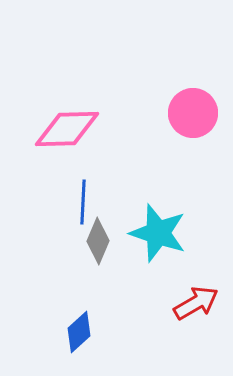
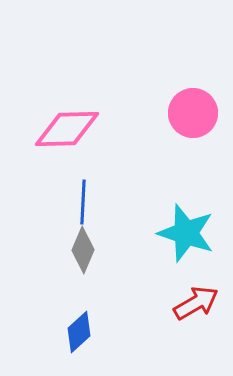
cyan star: moved 28 px right
gray diamond: moved 15 px left, 9 px down
